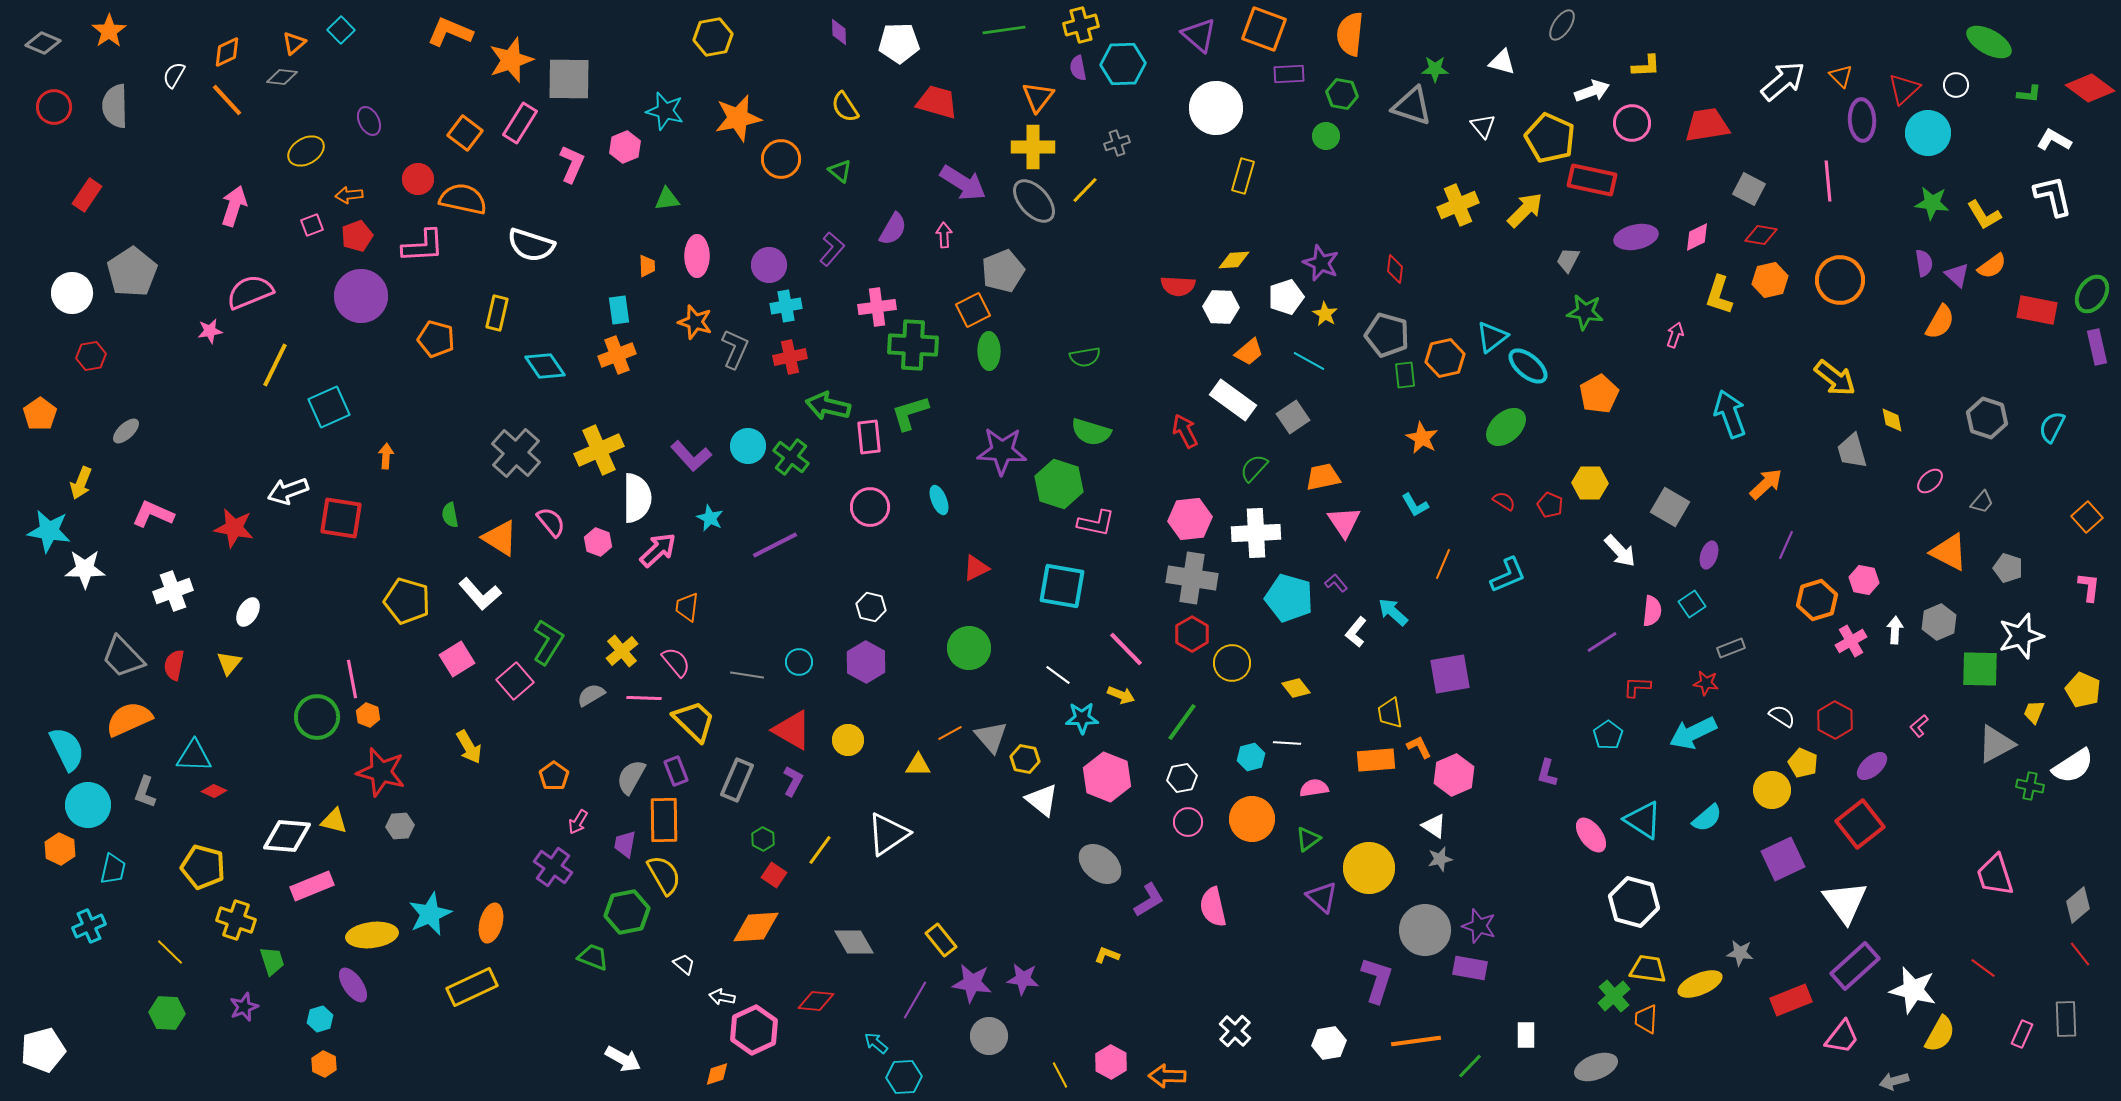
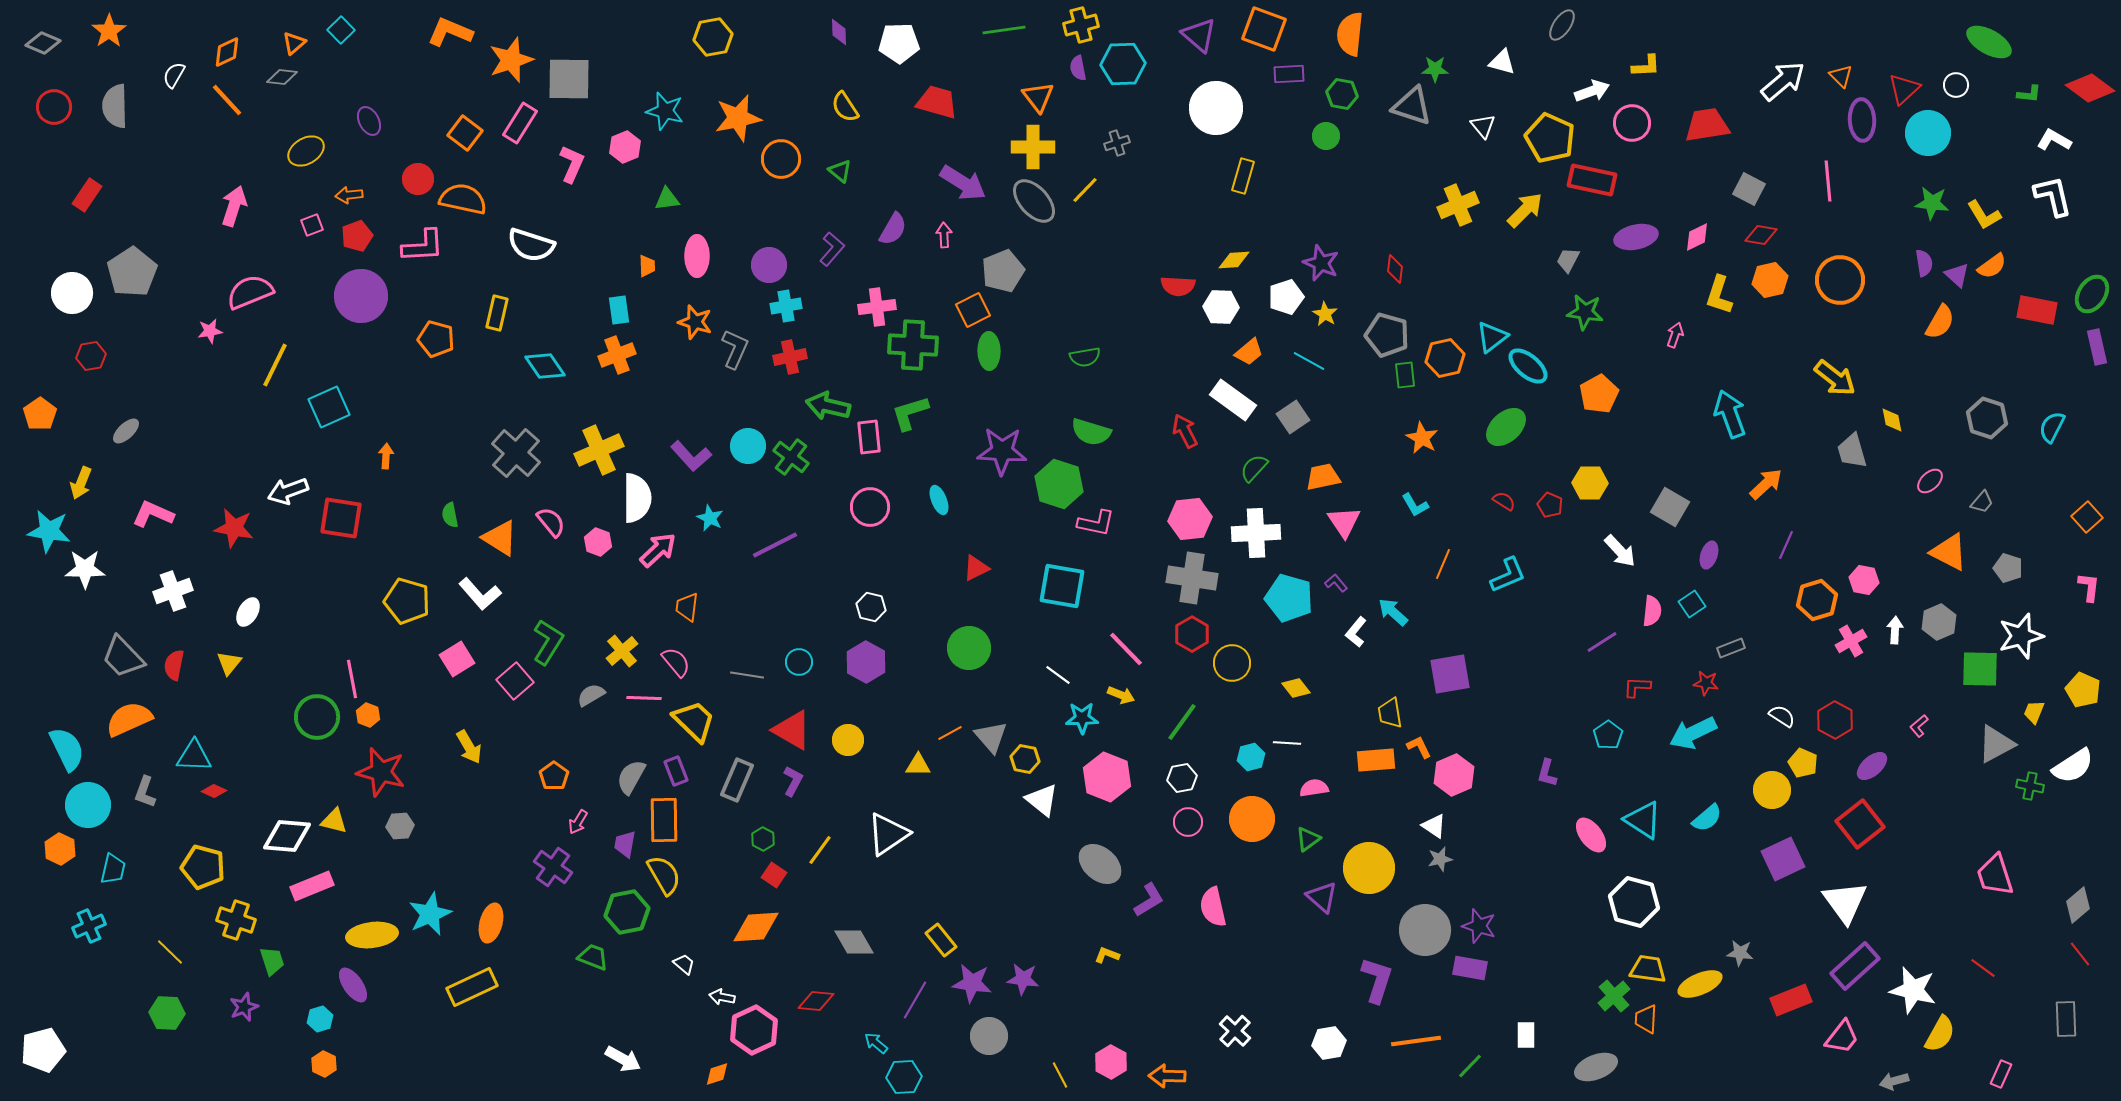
orange triangle at (1038, 97): rotated 16 degrees counterclockwise
pink rectangle at (2022, 1034): moved 21 px left, 40 px down
